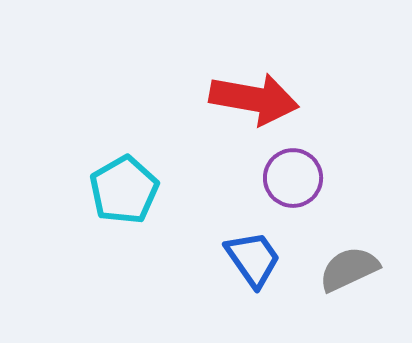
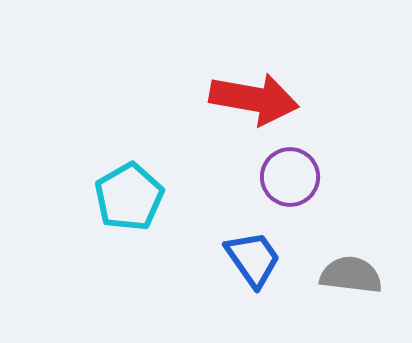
purple circle: moved 3 px left, 1 px up
cyan pentagon: moved 5 px right, 7 px down
gray semicircle: moved 2 px right, 6 px down; rotated 32 degrees clockwise
